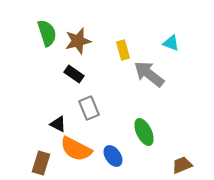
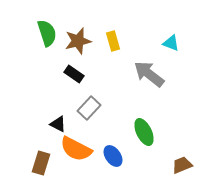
yellow rectangle: moved 10 px left, 9 px up
gray rectangle: rotated 65 degrees clockwise
